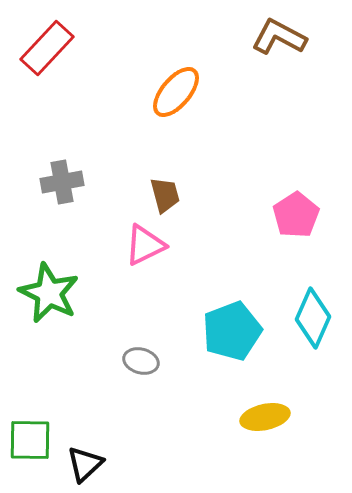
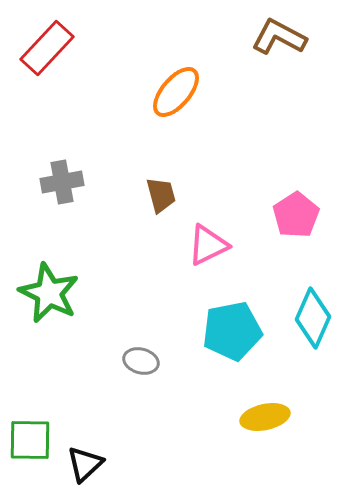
brown trapezoid: moved 4 px left
pink triangle: moved 63 px right
cyan pentagon: rotated 10 degrees clockwise
